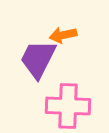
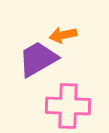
purple trapezoid: rotated 33 degrees clockwise
